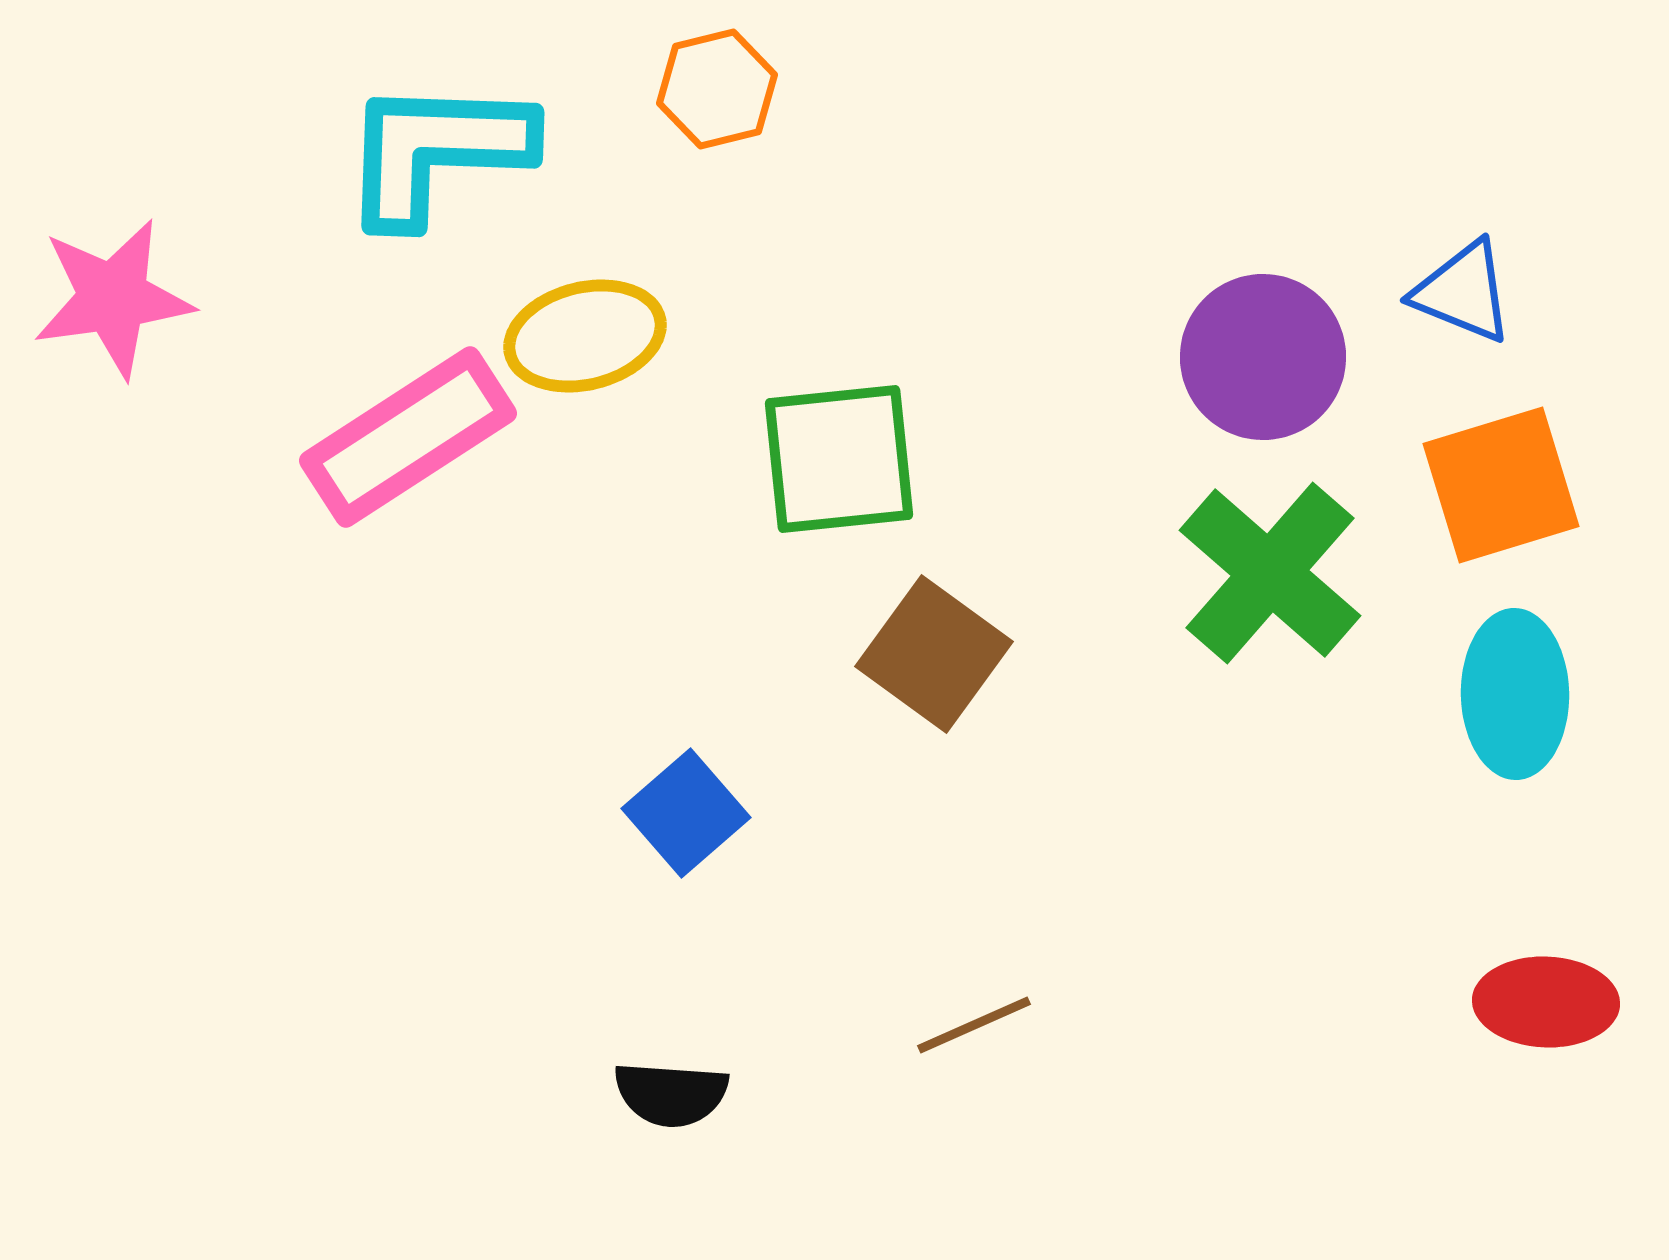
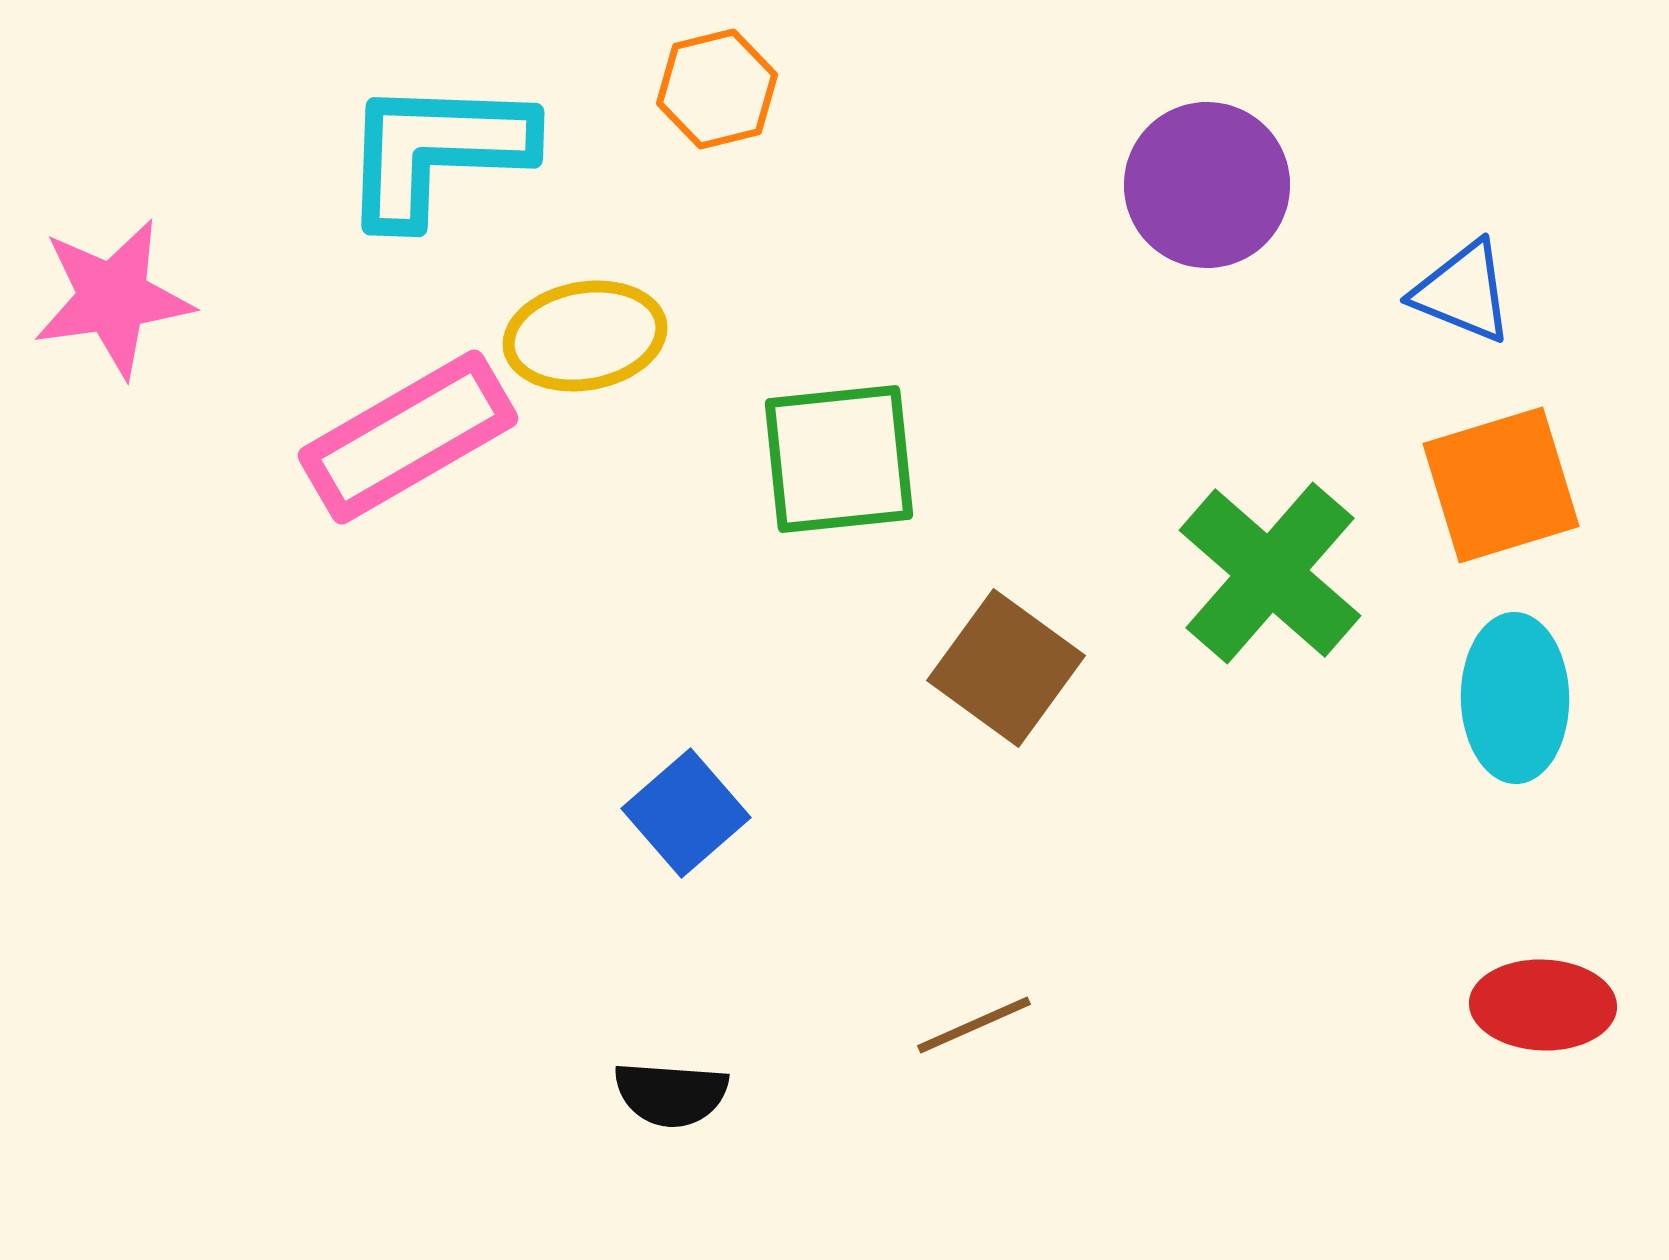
yellow ellipse: rotated 4 degrees clockwise
purple circle: moved 56 px left, 172 px up
pink rectangle: rotated 3 degrees clockwise
brown square: moved 72 px right, 14 px down
cyan ellipse: moved 4 px down
red ellipse: moved 3 px left, 3 px down
